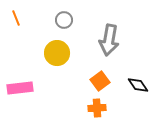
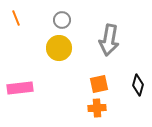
gray circle: moved 2 px left
yellow circle: moved 2 px right, 5 px up
orange square: moved 1 px left, 3 px down; rotated 24 degrees clockwise
black diamond: rotated 50 degrees clockwise
